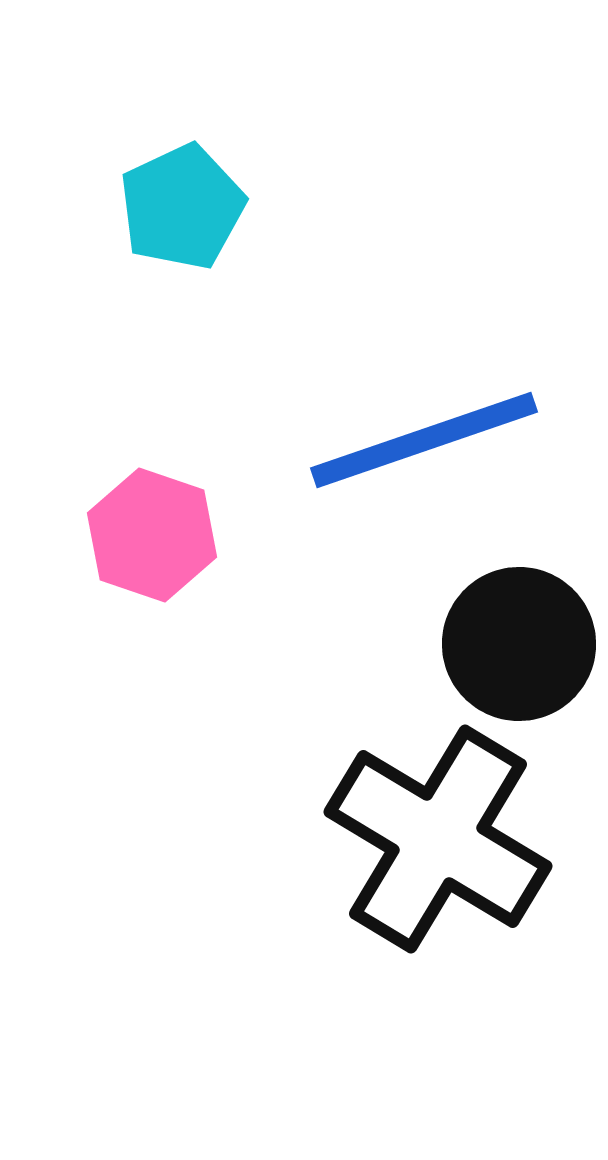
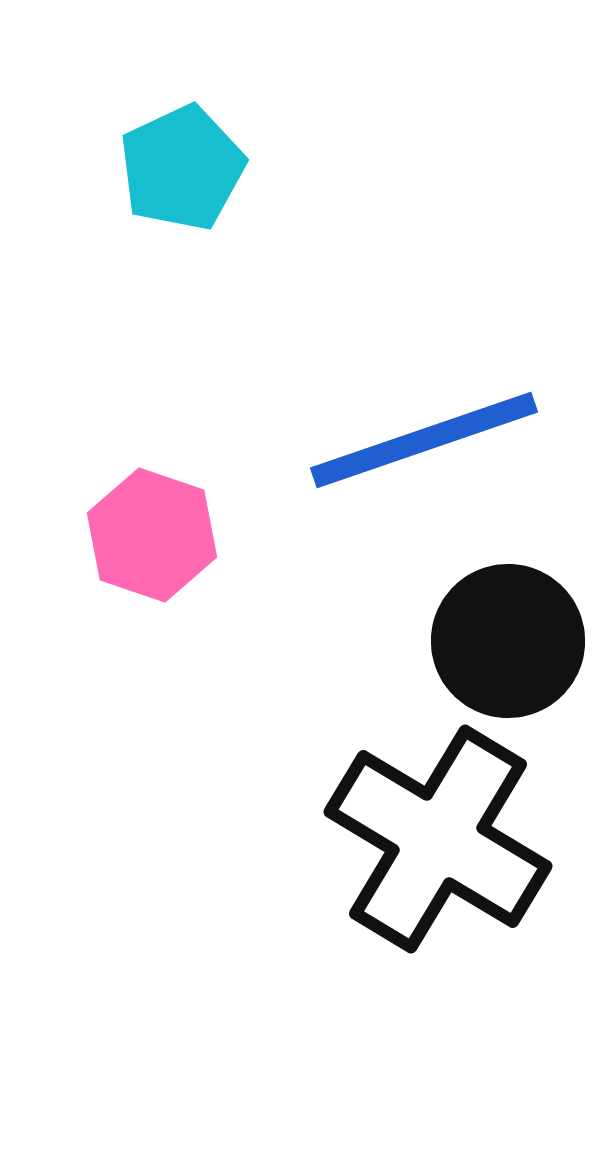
cyan pentagon: moved 39 px up
black circle: moved 11 px left, 3 px up
